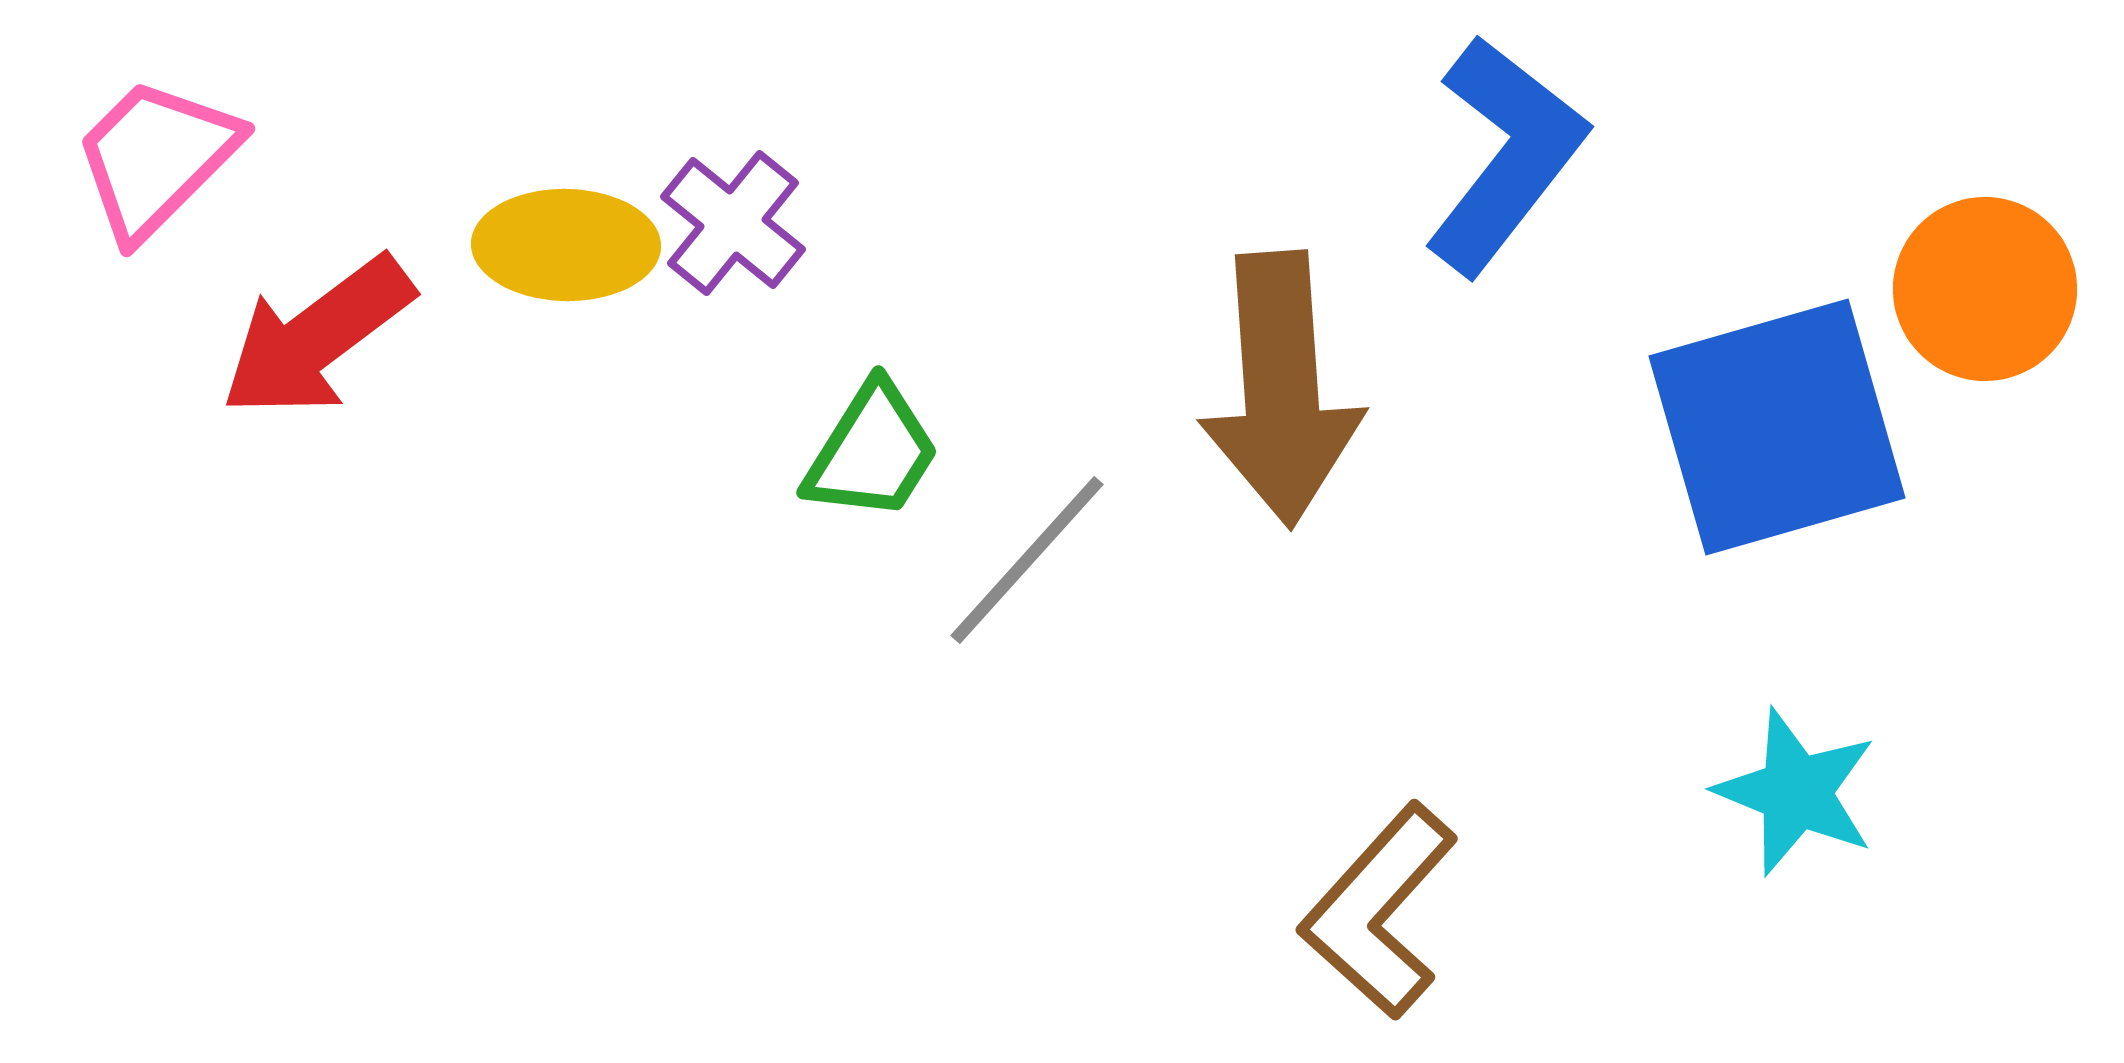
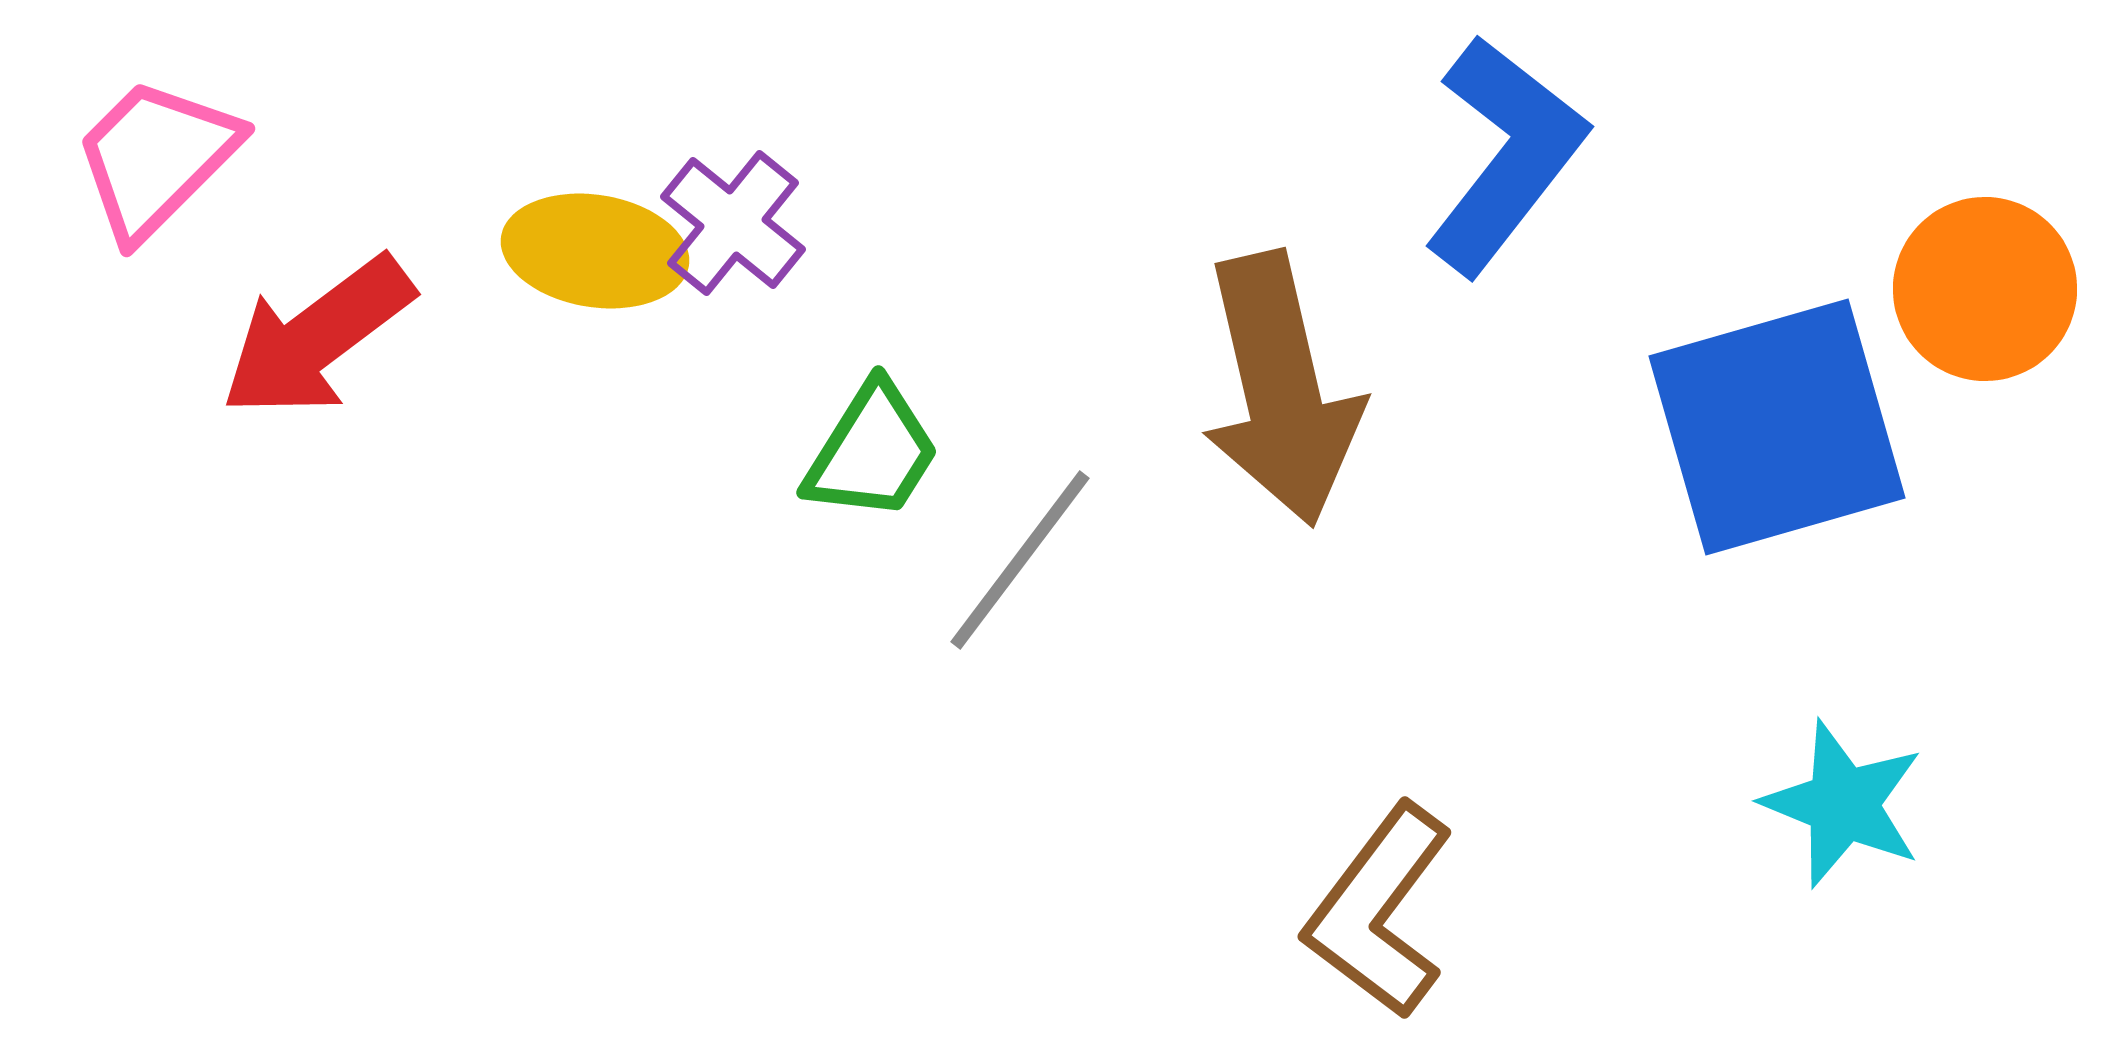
yellow ellipse: moved 29 px right, 6 px down; rotated 8 degrees clockwise
brown arrow: rotated 9 degrees counterclockwise
gray line: moved 7 px left; rotated 5 degrees counterclockwise
cyan star: moved 47 px right, 12 px down
brown L-shape: rotated 5 degrees counterclockwise
